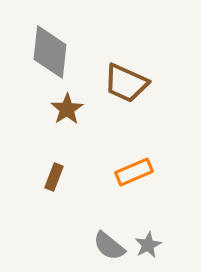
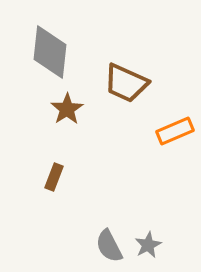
orange rectangle: moved 41 px right, 41 px up
gray semicircle: rotated 24 degrees clockwise
